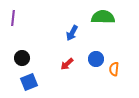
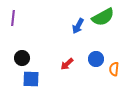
green semicircle: rotated 150 degrees clockwise
blue arrow: moved 6 px right, 7 px up
blue square: moved 2 px right, 3 px up; rotated 24 degrees clockwise
